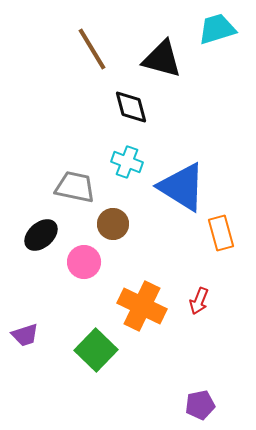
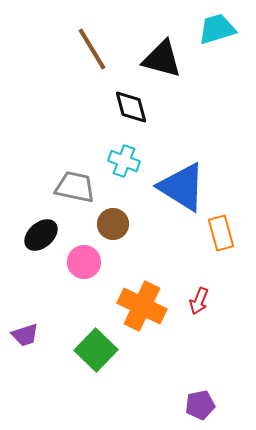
cyan cross: moved 3 px left, 1 px up
